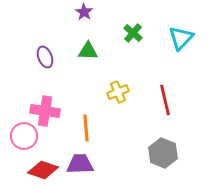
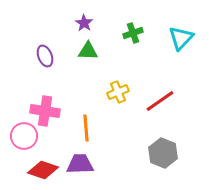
purple star: moved 11 px down
green cross: rotated 30 degrees clockwise
purple ellipse: moved 1 px up
red line: moved 5 px left, 1 px down; rotated 68 degrees clockwise
